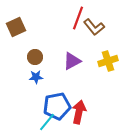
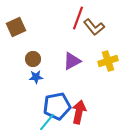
brown circle: moved 2 px left, 2 px down
